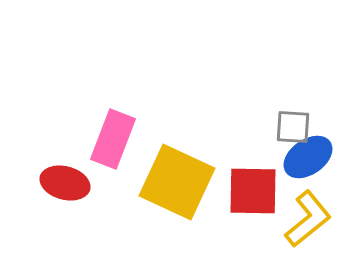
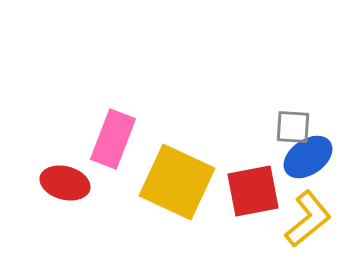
red square: rotated 12 degrees counterclockwise
